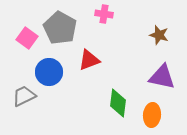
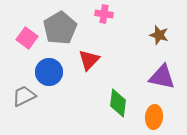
gray pentagon: rotated 12 degrees clockwise
red triangle: rotated 25 degrees counterclockwise
orange ellipse: moved 2 px right, 2 px down
